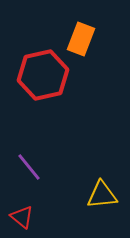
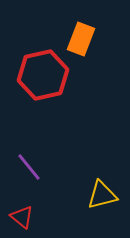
yellow triangle: rotated 8 degrees counterclockwise
